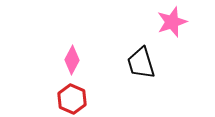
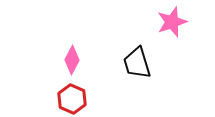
black trapezoid: moved 4 px left
